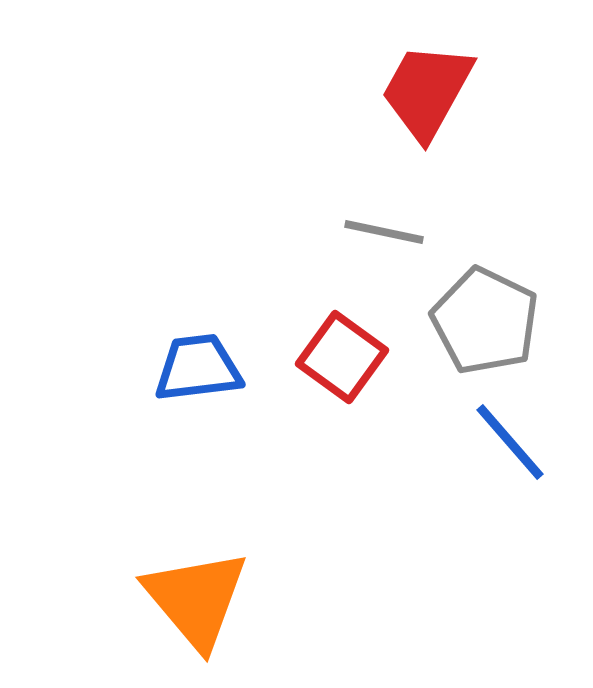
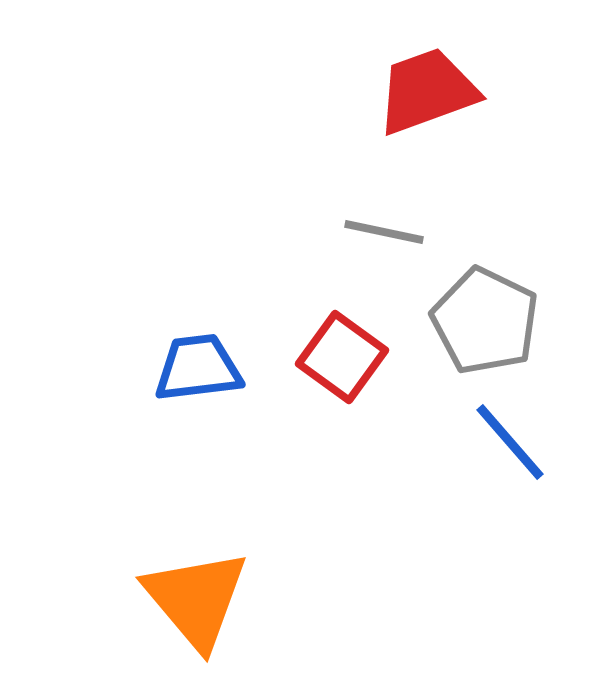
red trapezoid: rotated 41 degrees clockwise
